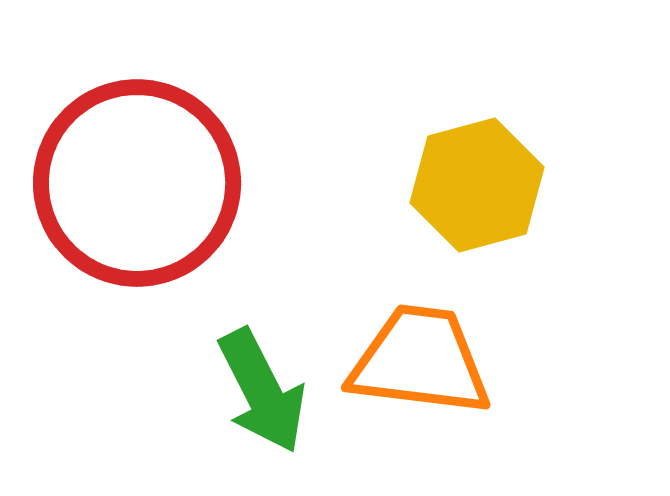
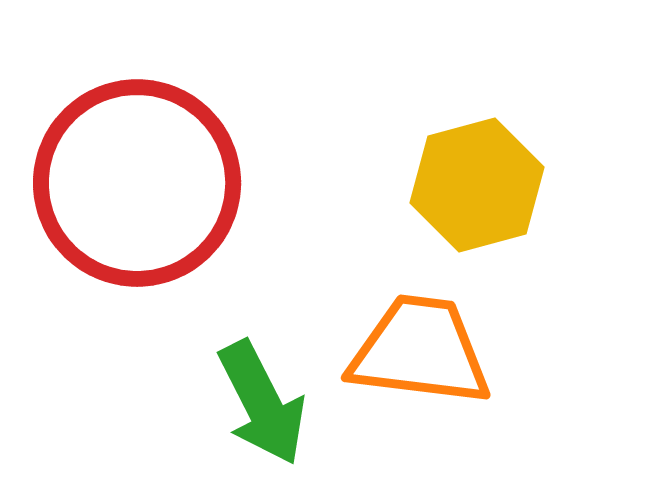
orange trapezoid: moved 10 px up
green arrow: moved 12 px down
